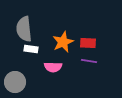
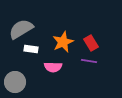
gray semicircle: moved 3 px left; rotated 65 degrees clockwise
red rectangle: moved 3 px right; rotated 56 degrees clockwise
